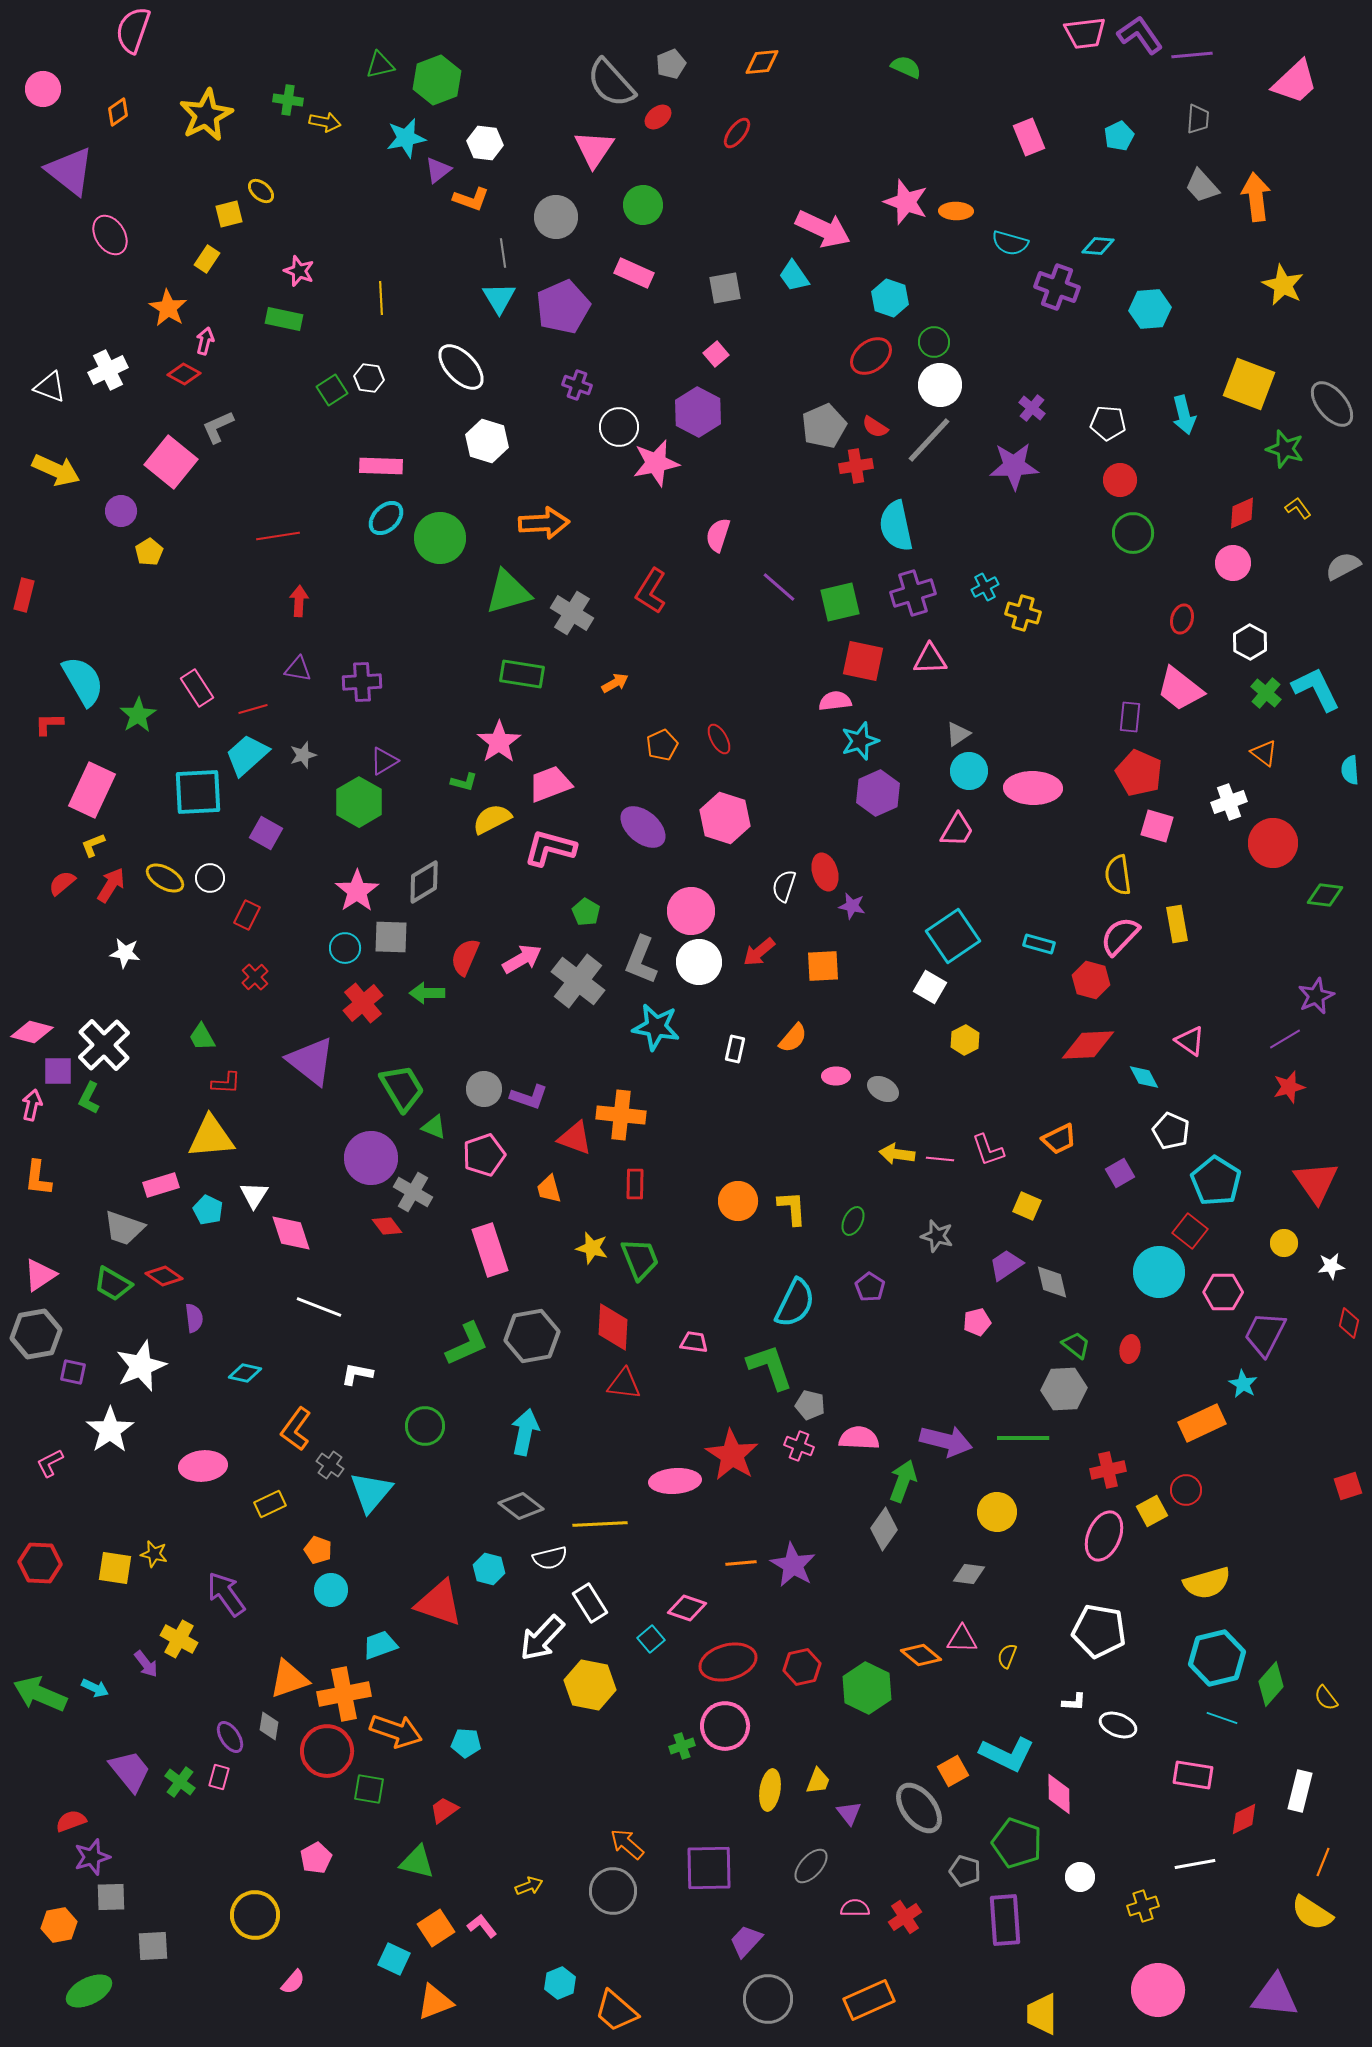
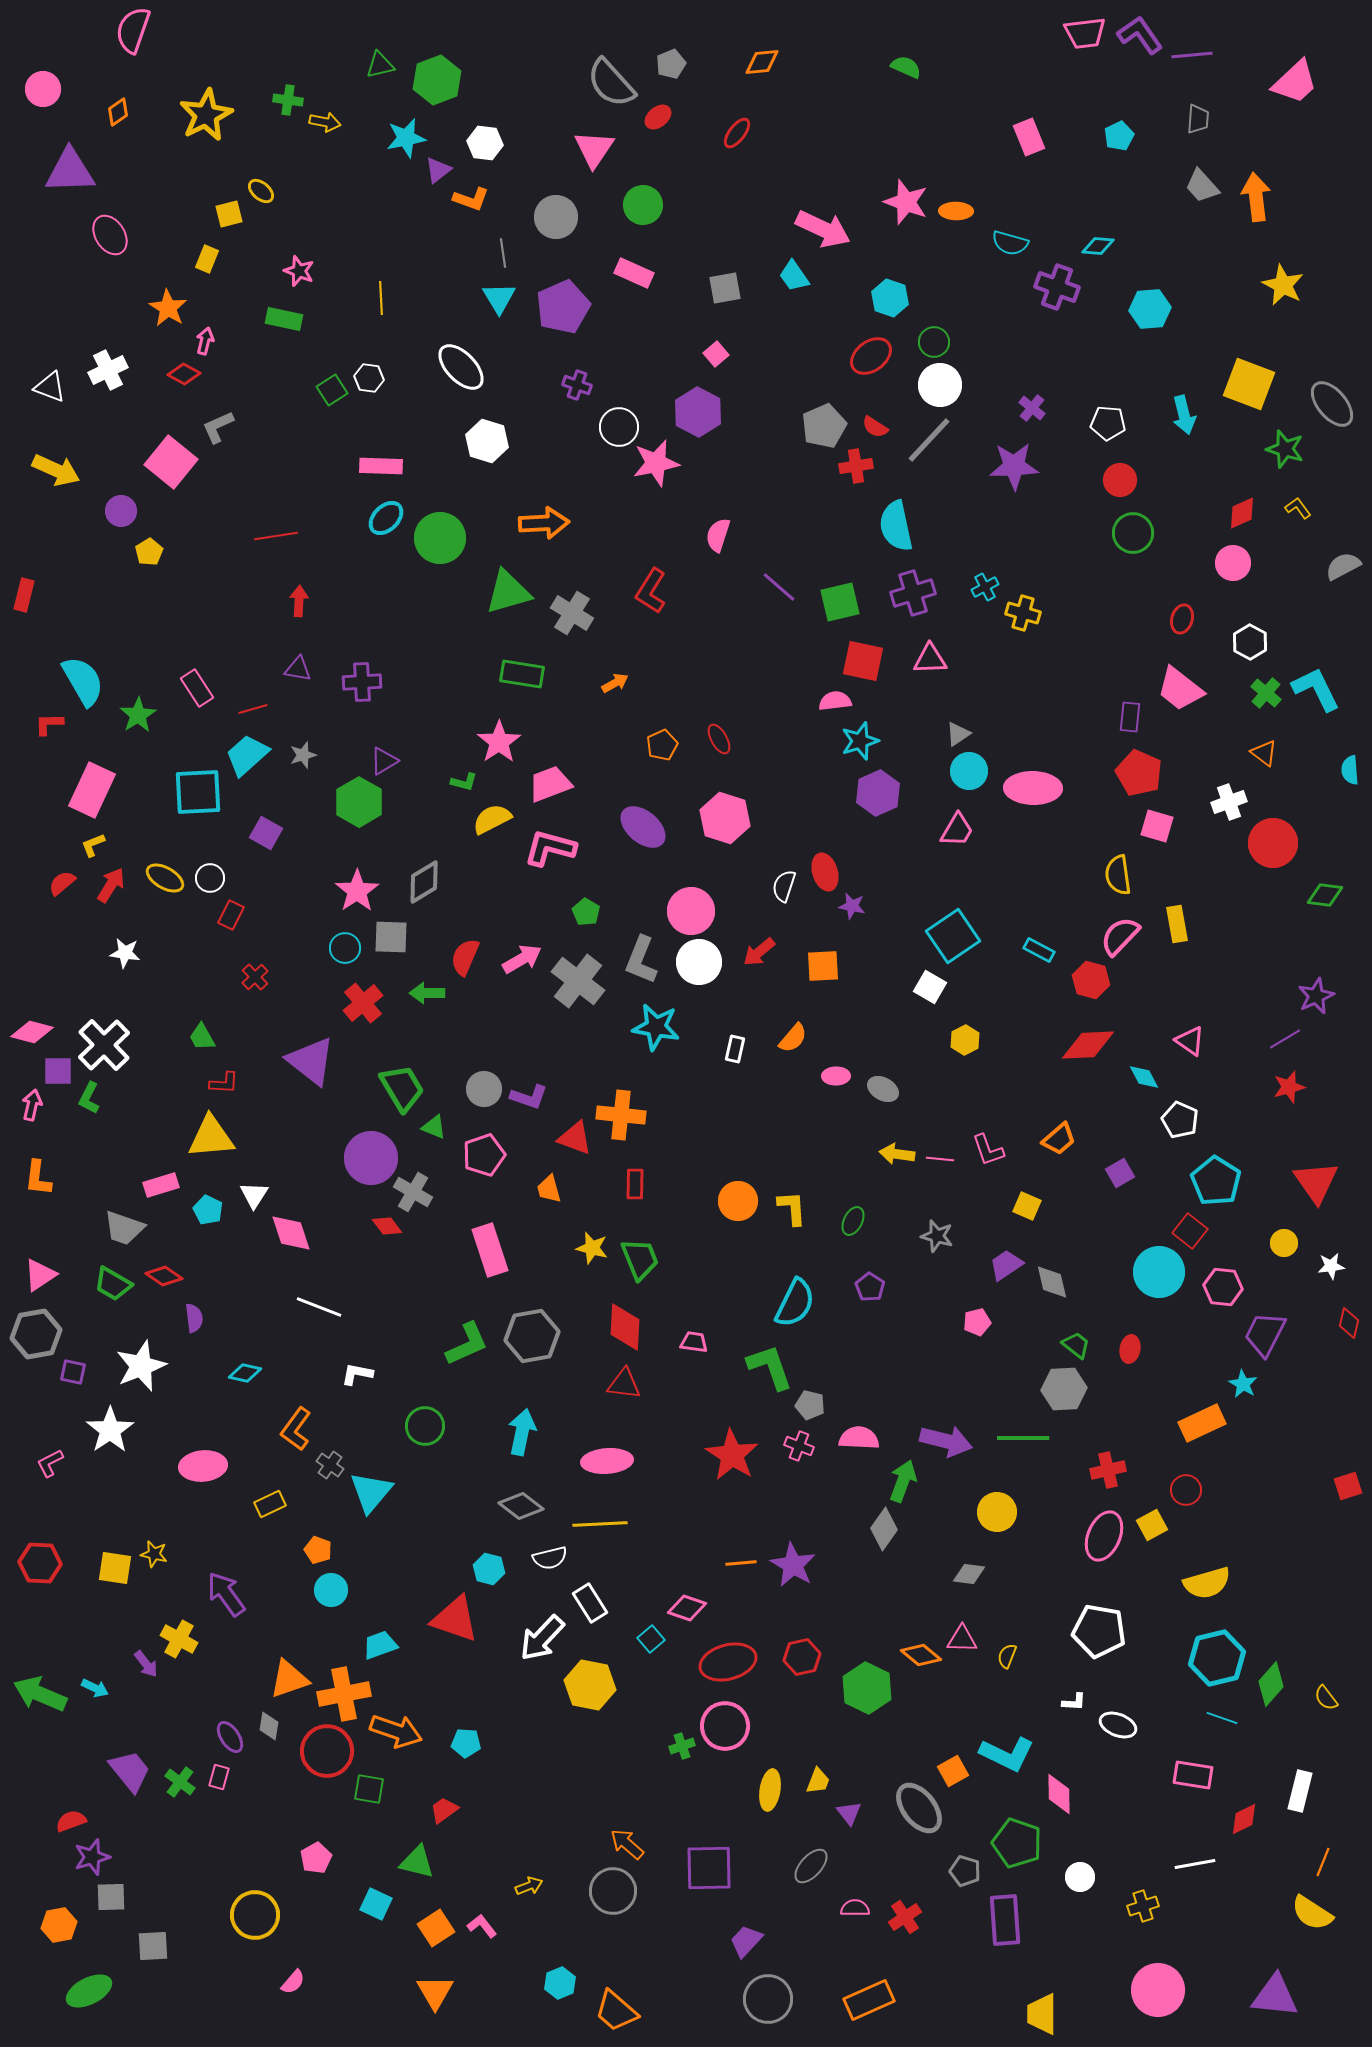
purple triangle at (70, 171): rotated 40 degrees counterclockwise
yellow rectangle at (207, 259): rotated 12 degrees counterclockwise
red line at (278, 536): moved 2 px left
red rectangle at (247, 915): moved 16 px left
cyan rectangle at (1039, 944): moved 6 px down; rotated 12 degrees clockwise
red L-shape at (226, 1083): moved 2 px left
white pentagon at (1171, 1131): moved 9 px right, 11 px up
orange trapezoid at (1059, 1139): rotated 15 degrees counterclockwise
pink hexagon at (1223, 1292): moved 5 px up; rotated 6 degrees clockwise
red diamond at (613, 1327): moved 12 px right
cyan arrow at (525, 1432): moved 3 px left
pink ellipse at (675, 1481): moved 68 px left, 20 px up
yellow square at (1152, 1511): moved 14 px down
red triangle at (439, 1603): moved 16 px right, 16 px down
red hexagon at (802, 1667): moved 10 px up
cyan square at (394, 1959): moved 18 px left, 55 px up
orange triangle at (435, 2002): moved 10 px up; rotated 39 degrees counterclockwise
